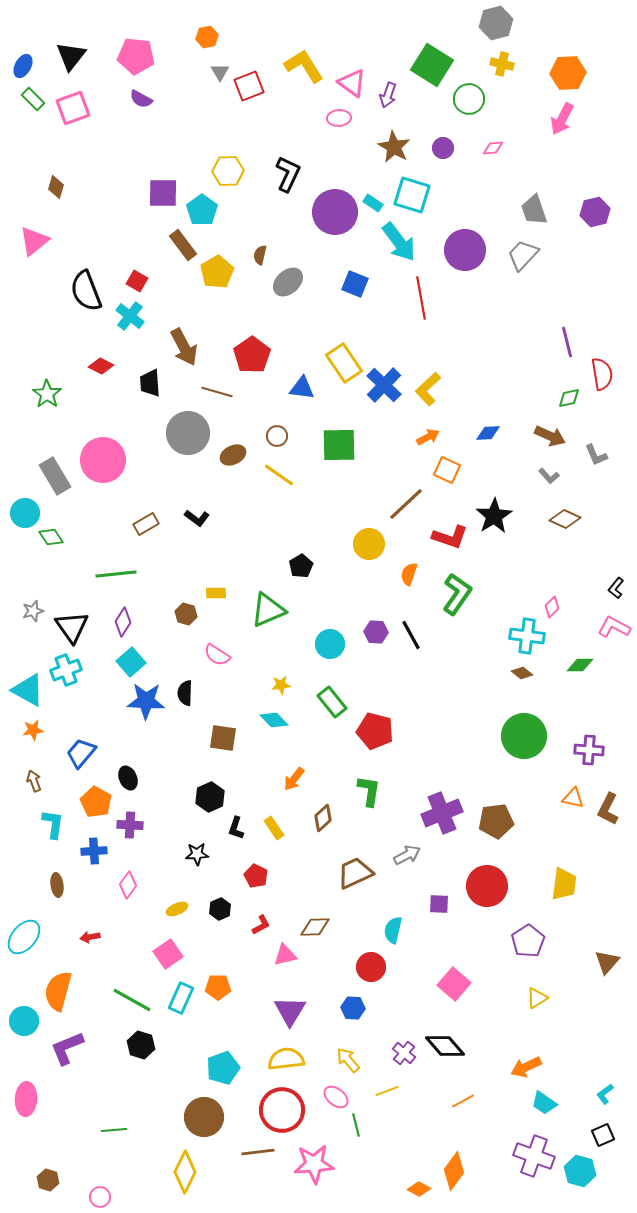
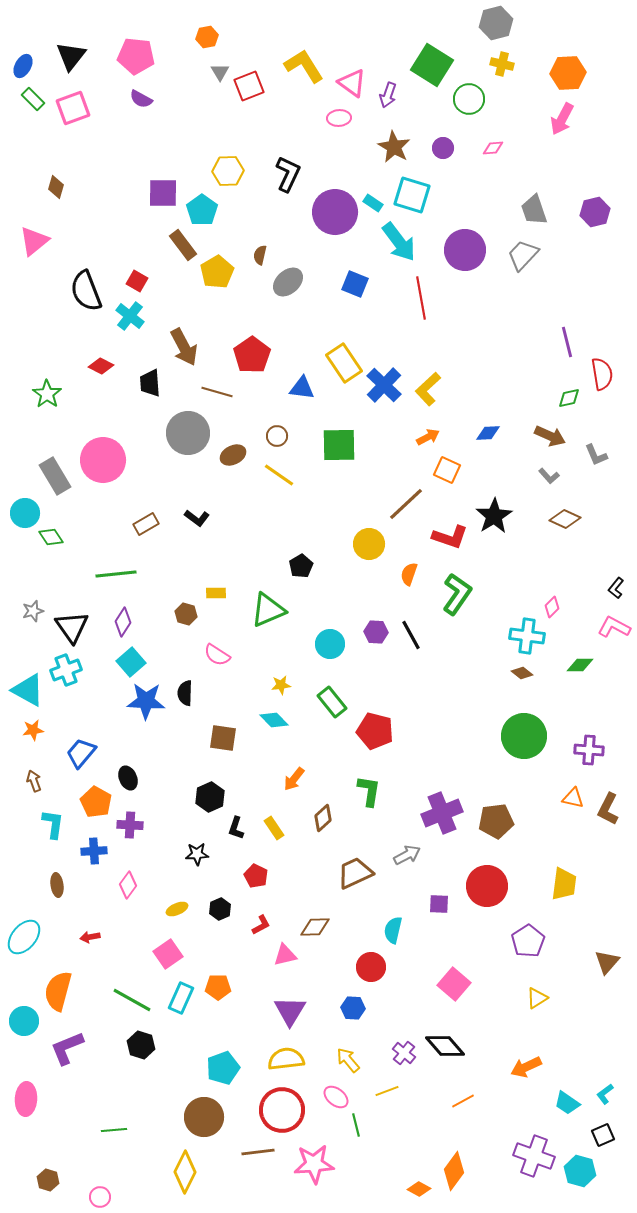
cyan trapezoid at (544, 1103): moved 23 px right
